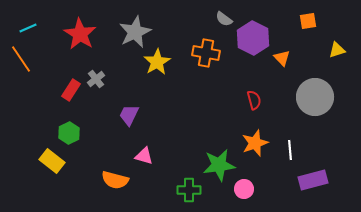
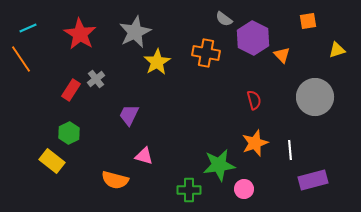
orange triangle: moved 3 px up
